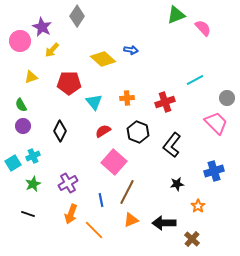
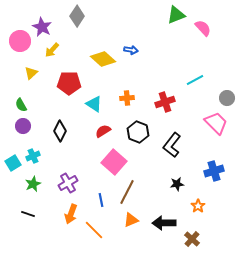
yellow triangle: moved 4 px up; rotated 24 degrees counterclockwise
cyan triangle: moved 2 px down; rotated 18 degrees counterclockwise
